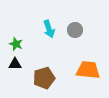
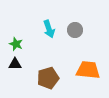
brown pentagon: moved 4 px right
